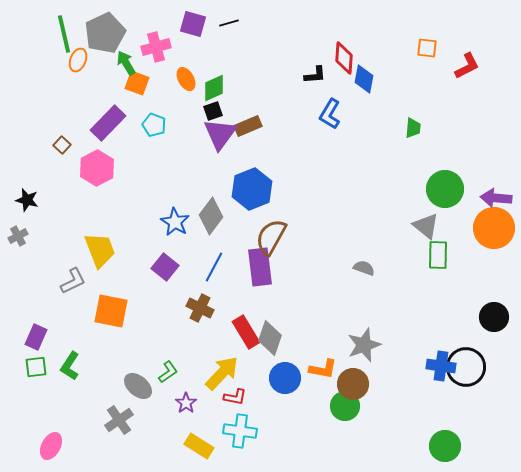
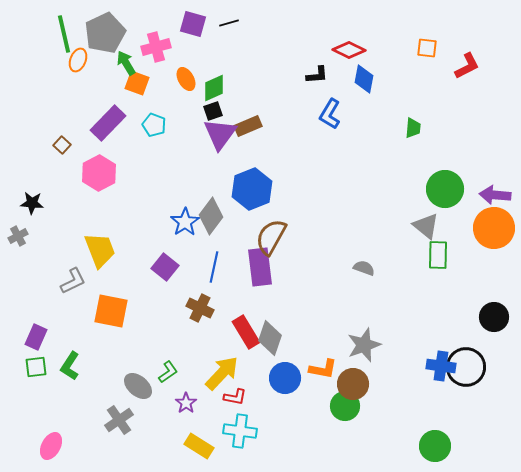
red diamond at (344, 58): moved 5 px right, 8 px up; rotated 68 degrees counterclockwise
black L-shape at (315, 75): moved 2 px right
pink hexagon at (97, 168): moved 2 px right, 5 px down
purple arrow at (496, 198): moved 1 px left, 3 px up
black star at (27, 200): moved 5 px right, 3 px down; rotated 10 degrees counterclockwise
blue star at (175, 222): moved 10 px right; rotated 8 degrees clockwise
blue line at (214, 267): rotated 16 degrees counterclockwise
green circle at (445, 446): moved 10 px left
